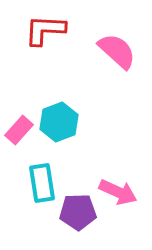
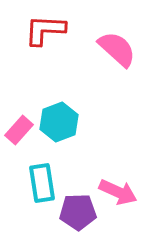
pink semicircle: moved 2 px up
